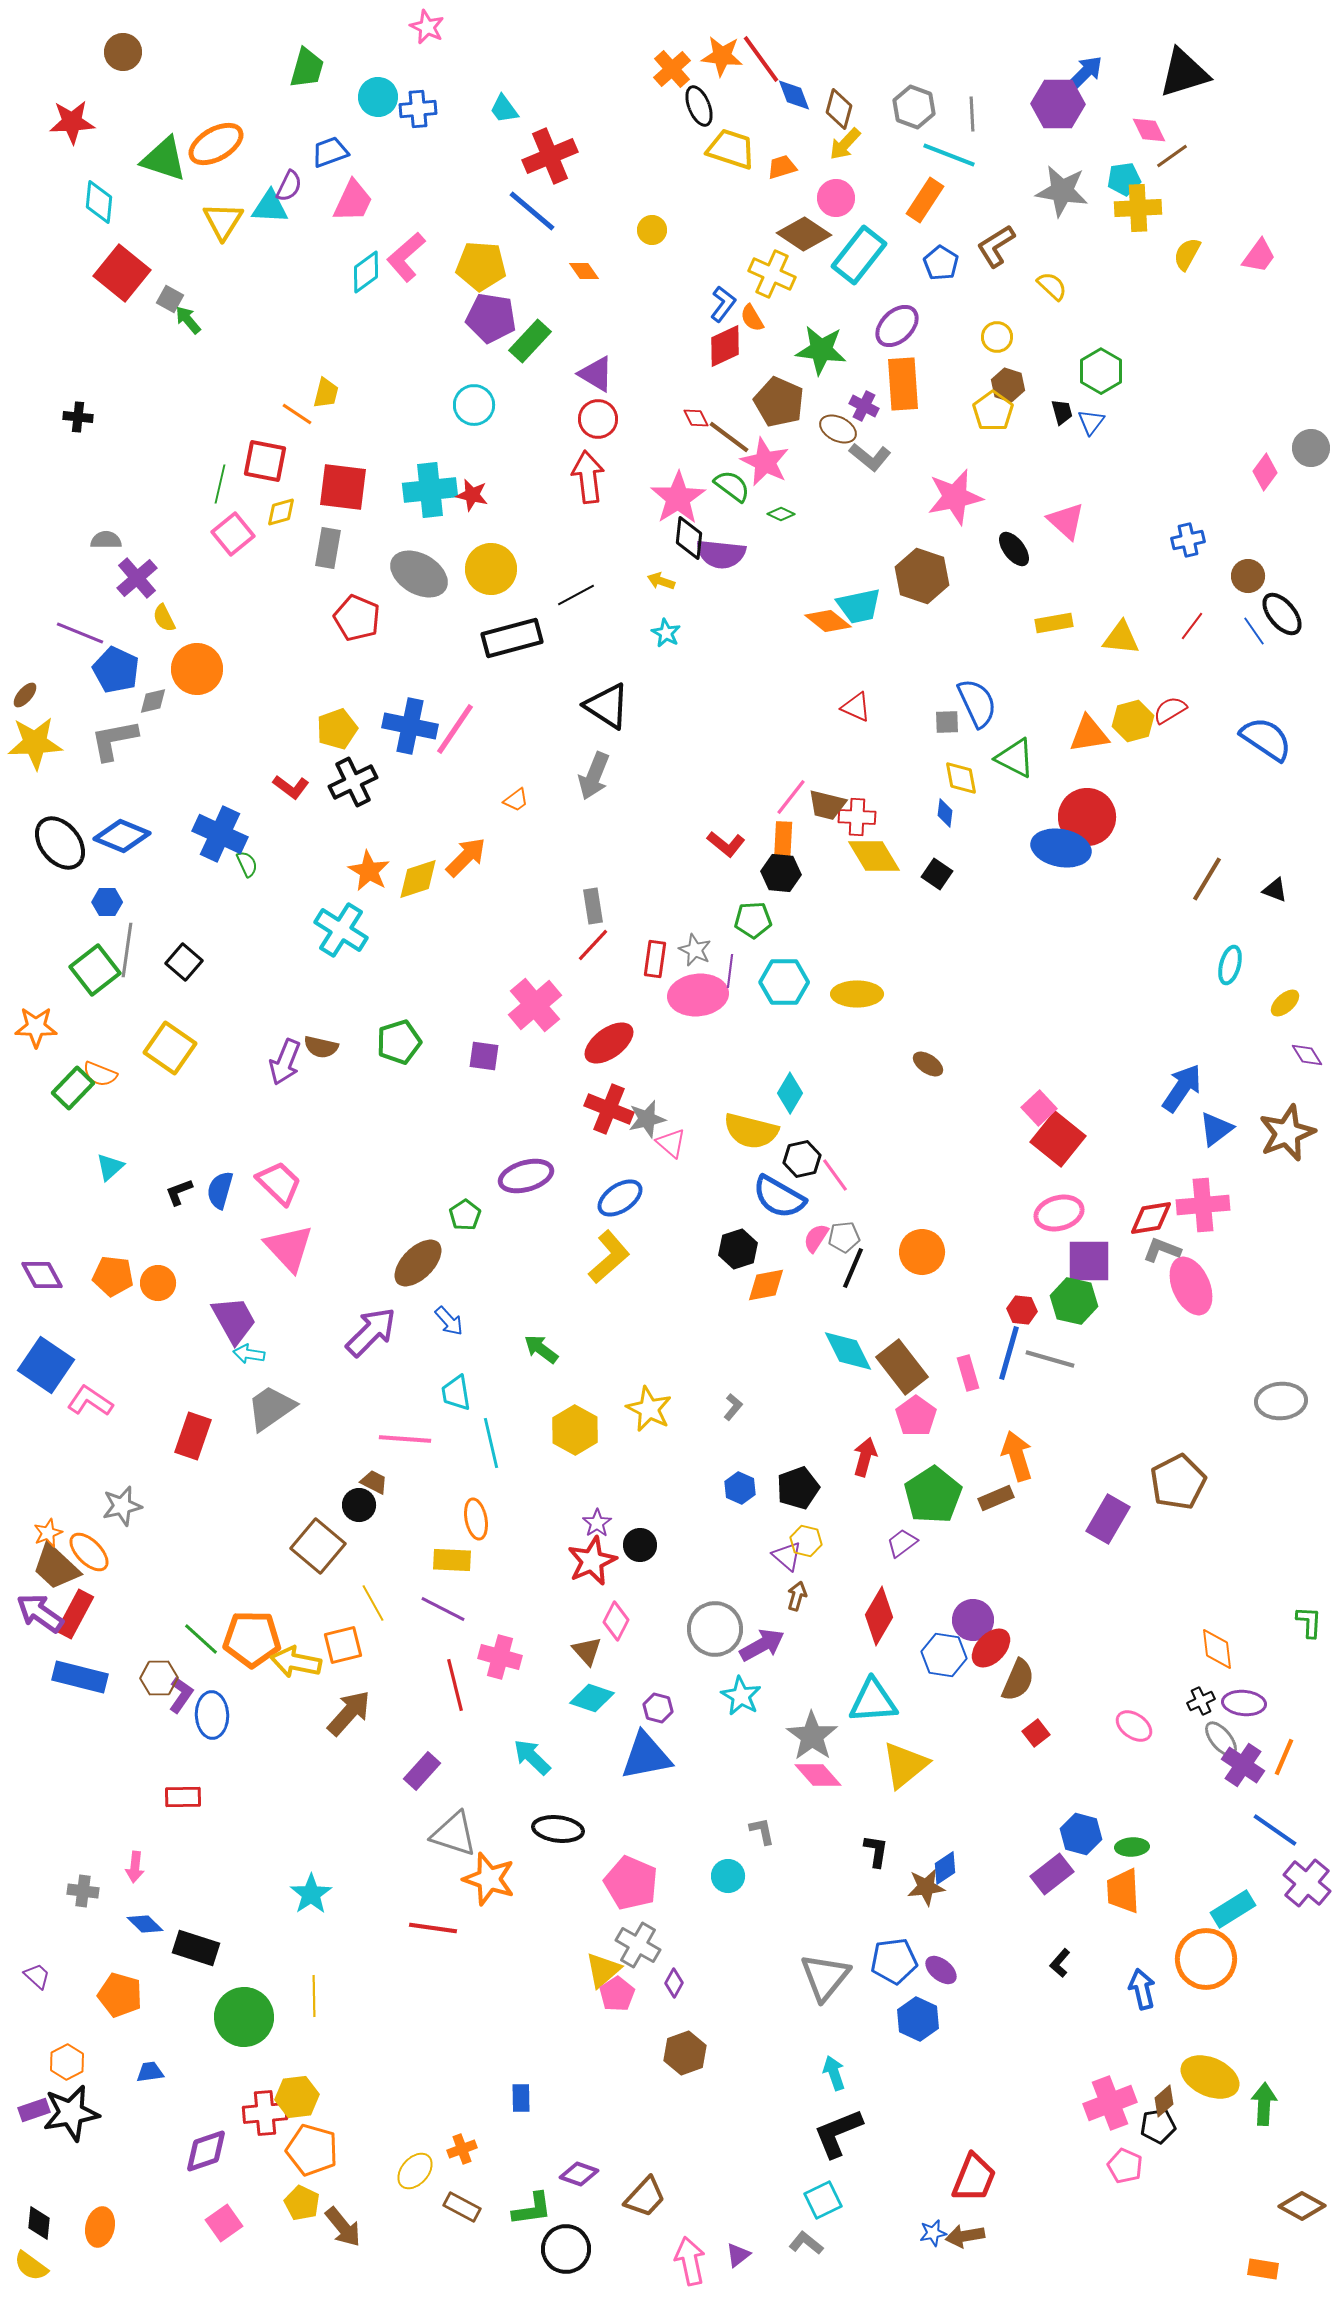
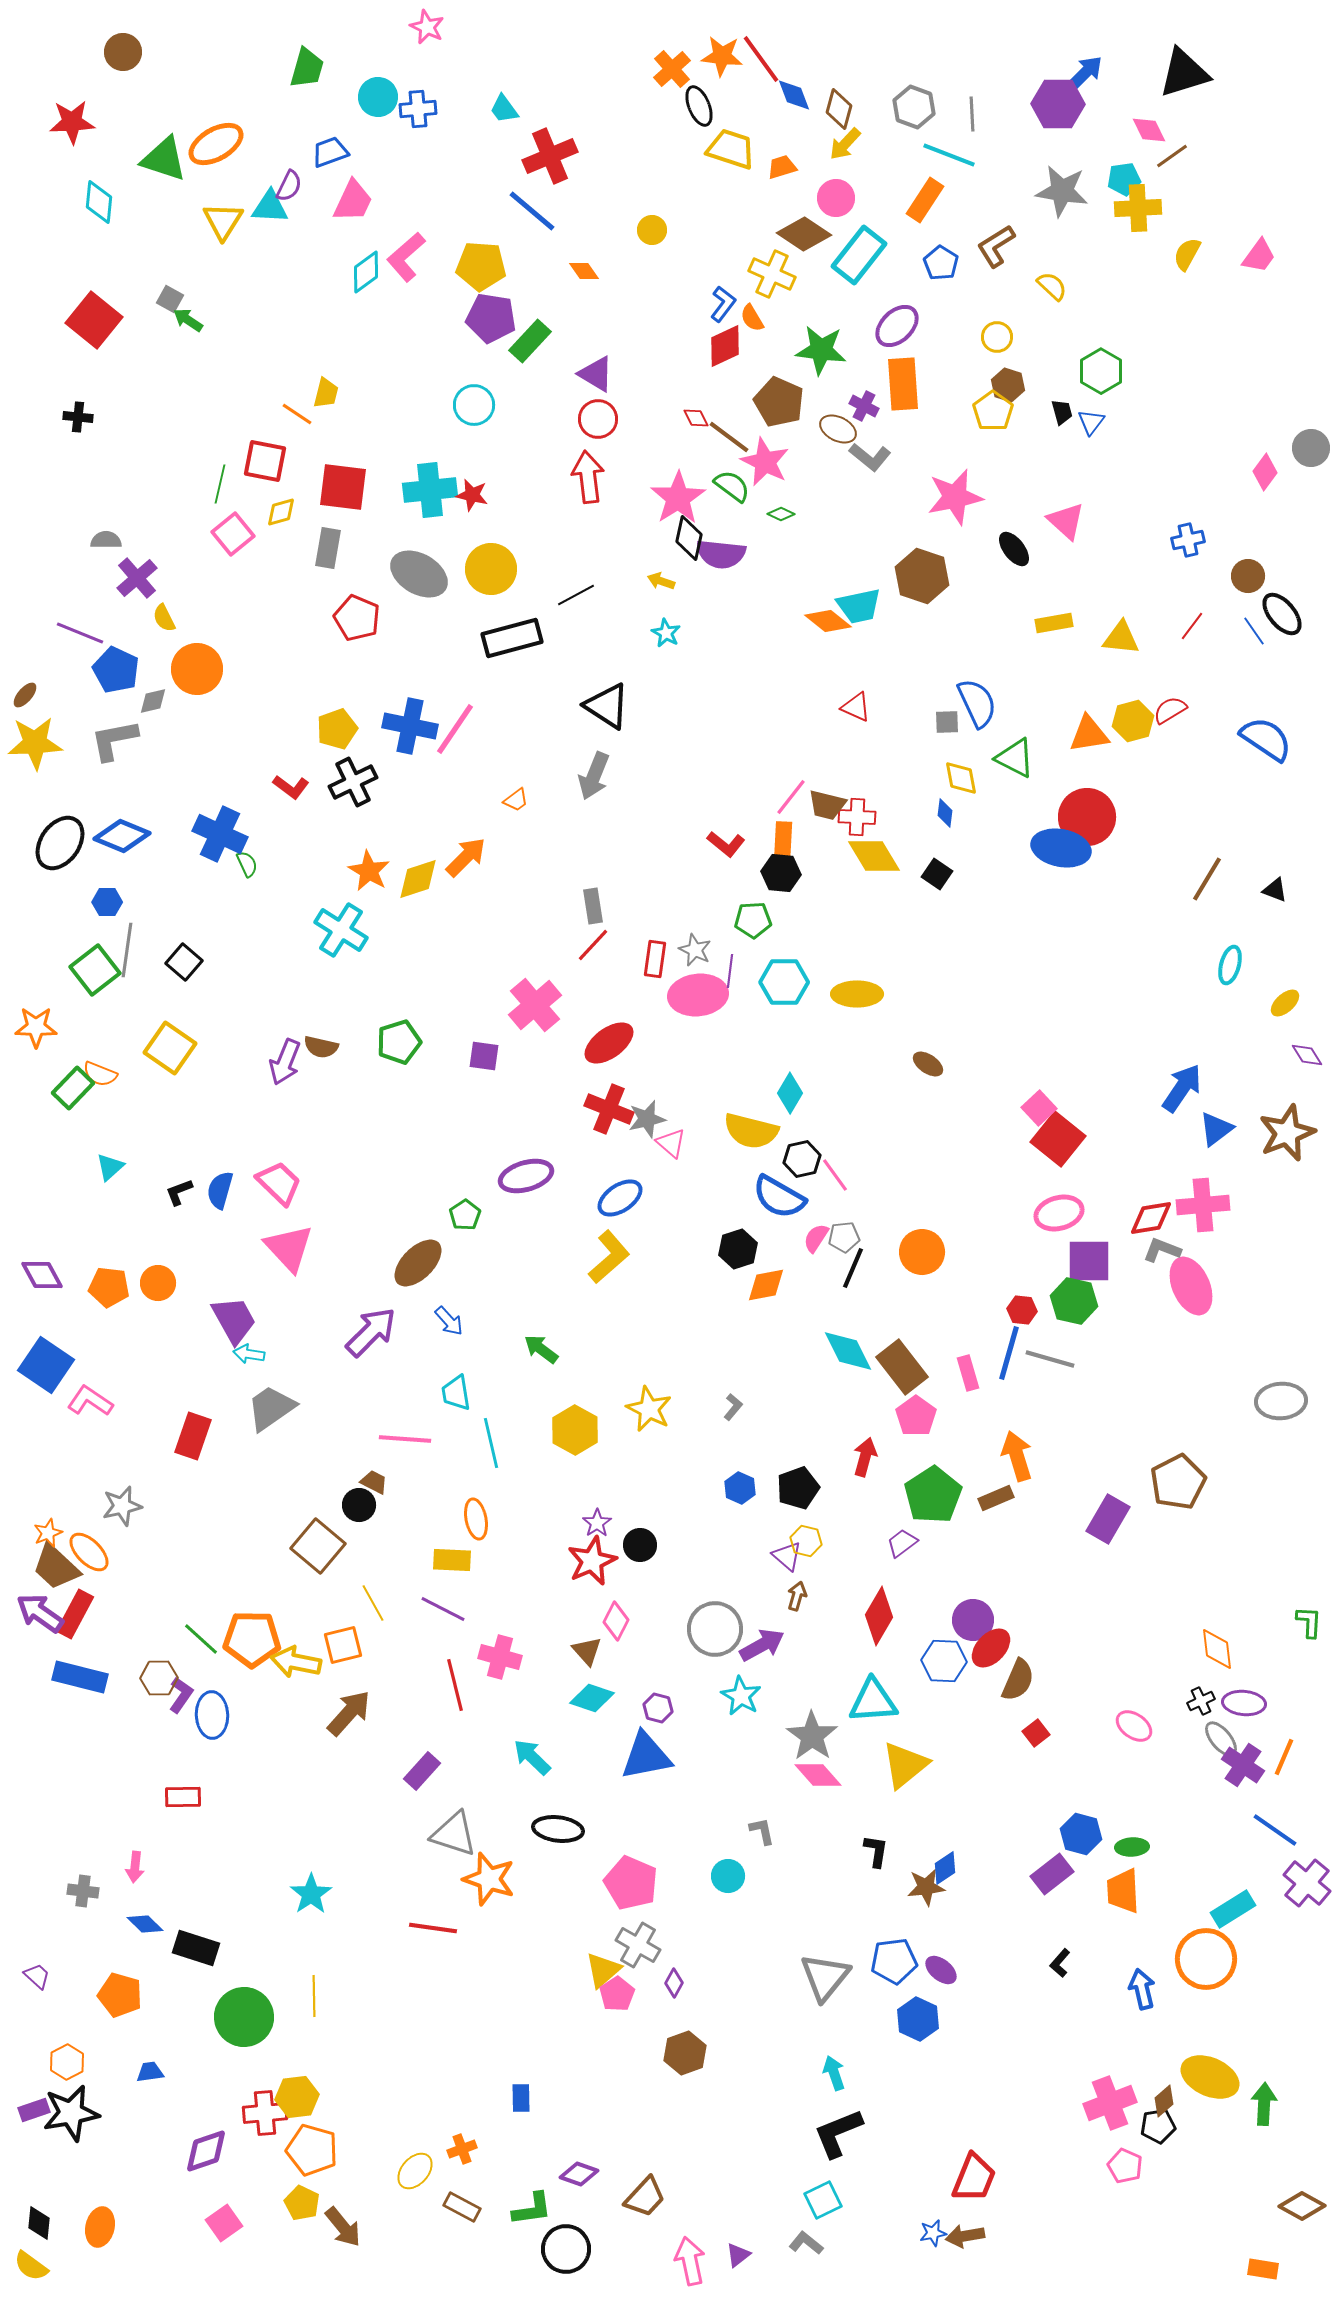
red square at (122, 273): moved 28 px left, 47 px down
green arrow at (188, 320): rotated 16 degrees counterclockwise
black diamond at (689, 538): rotated 6 degrees clockwise
black ellipse at (60, 843): rotated 74 degrees clockwise
orange pentagon at (113, 1276): moved 4 px left, 11 px down
blue hexagon at (944, 1655): moved 6 px down; rotated 6 degrees counterclockwise
